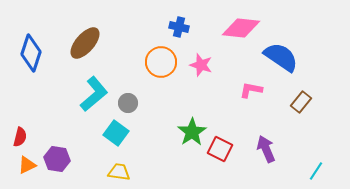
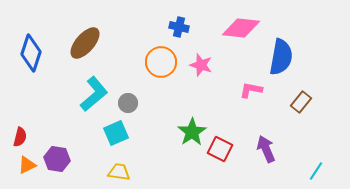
blue semicircle: rotated 66 degrees clockwise
cyan square: rotated 30 degrees clockwise
